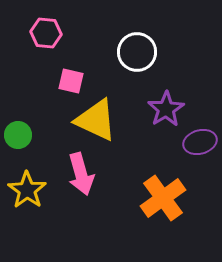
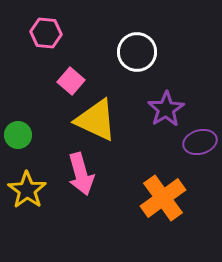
pink square: rotated 28 degrees clockwise
